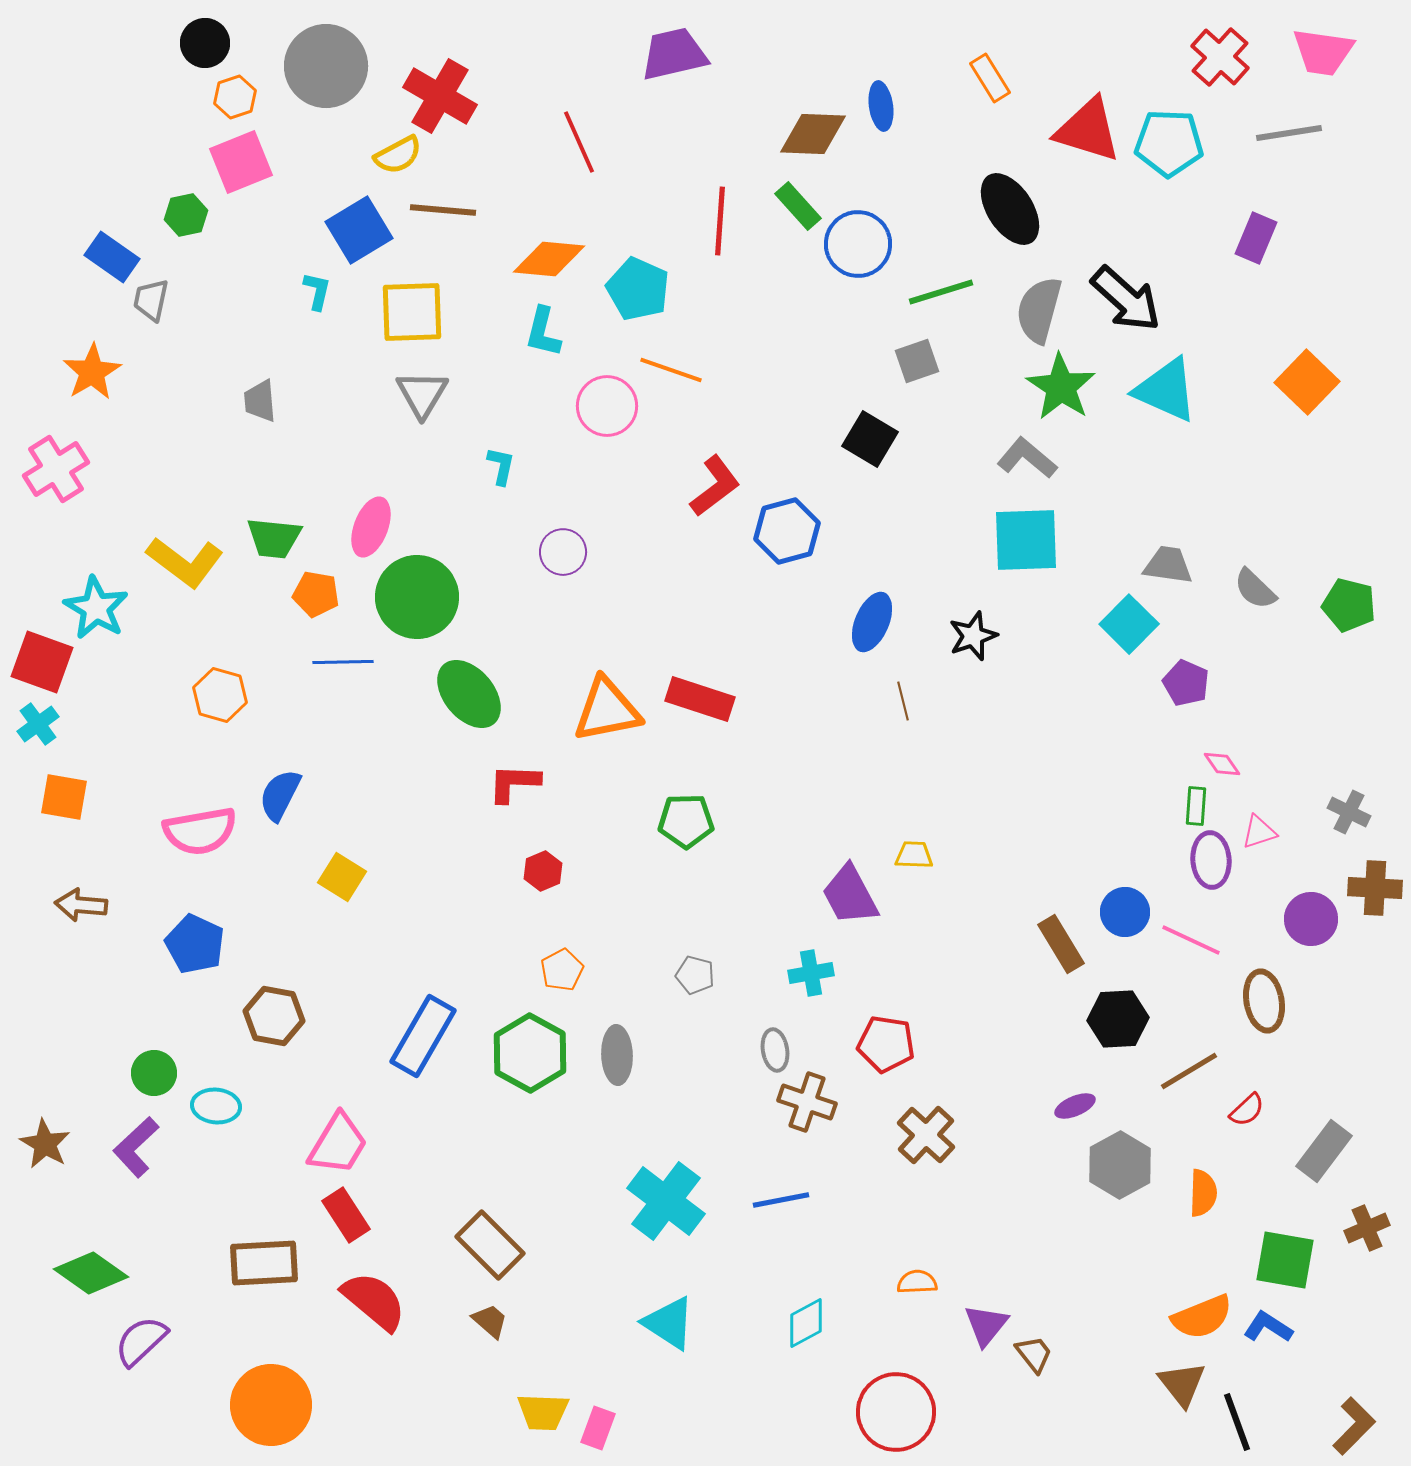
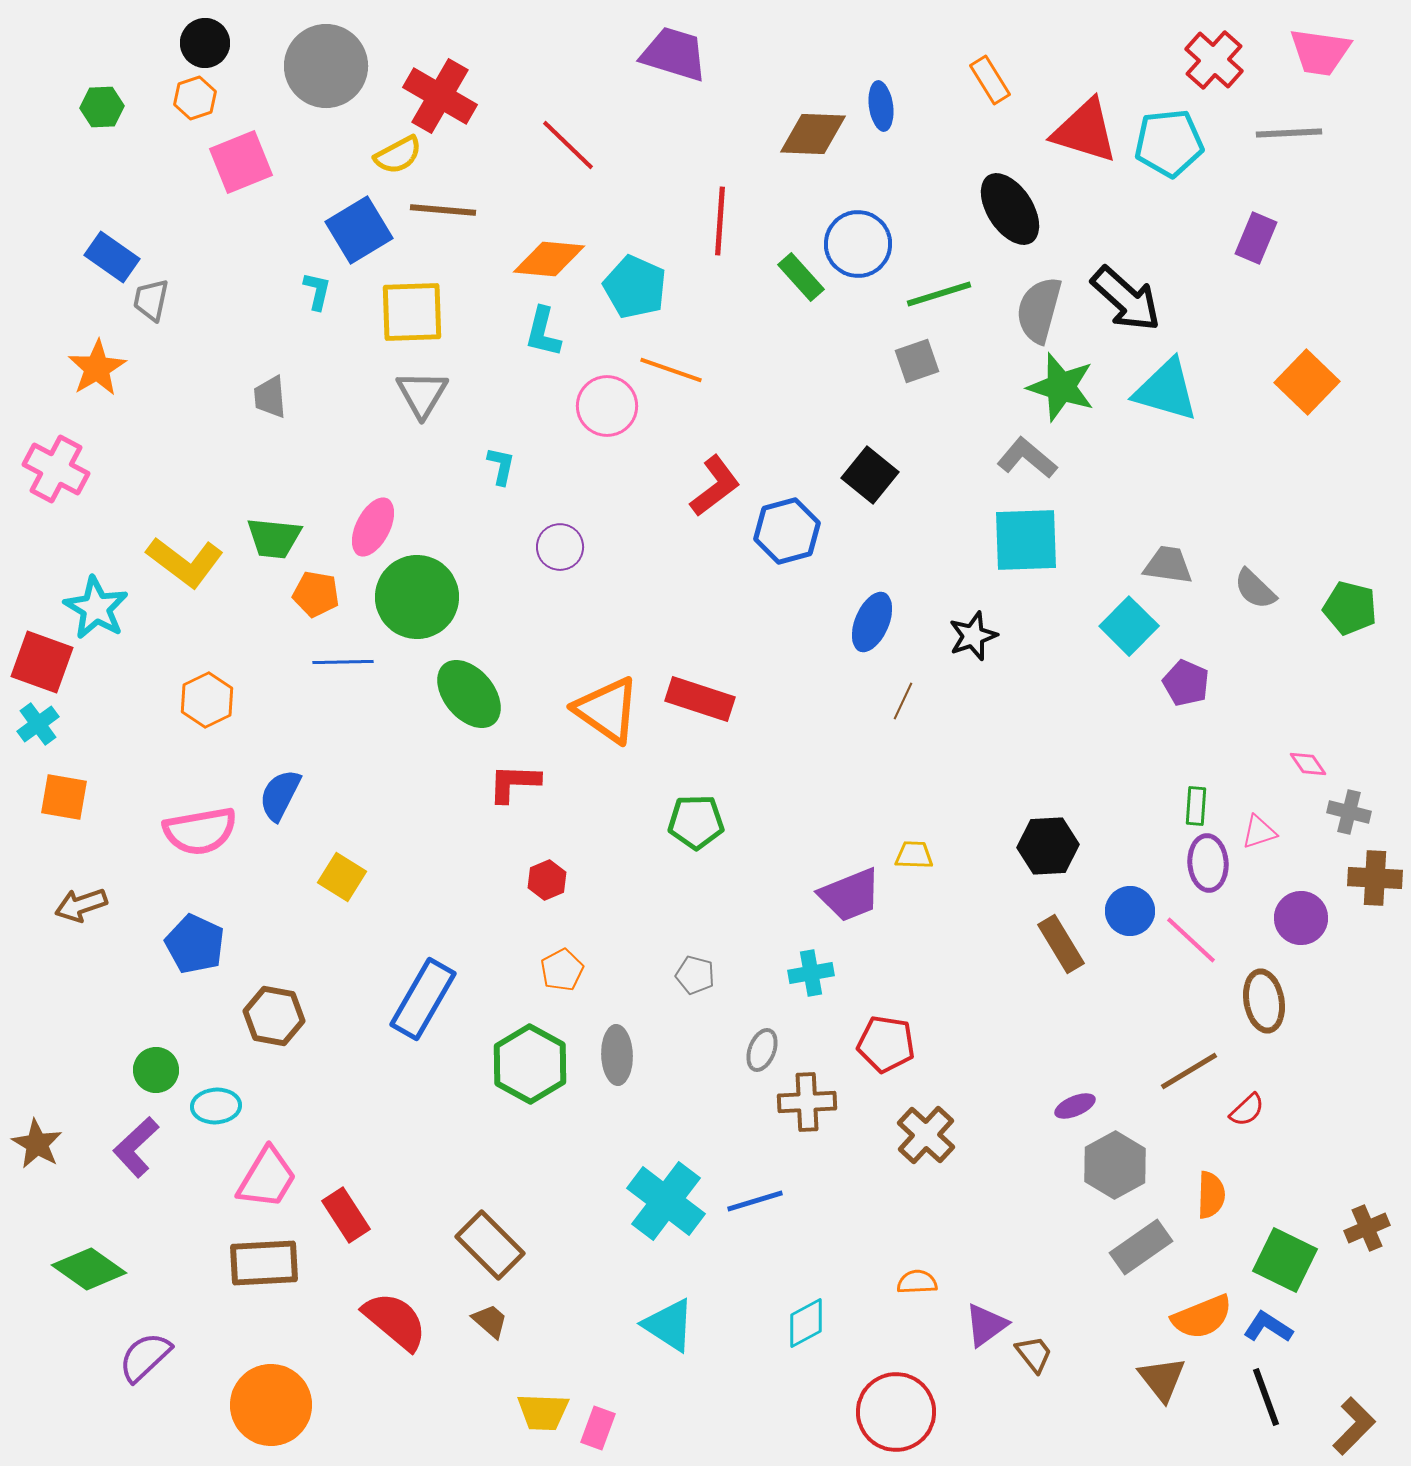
pink trapezoid at (1323, 52): moved 3 px left
purple trapezoid at (674, 54): rotated 30 degrees clockwise
red cross at (1220, 57): moved 6 px left, 3 px down
orange rectangle at (990, 78): moved 2 px down
orange hexagon at (235, 97): moved 40 px left, 1 px down
red triangle at (1088, 130): moved 3 px left, 1 px down
gray line at (1289, 133): rotated 6 degrees clockwise
red line at (579, 142): moved 11 px left, 3 px down; rotated 22 degrees counterclockwise
cyan pentagon at (1169, 143): rotated 8 degrees counterclockwise
green rectangle at (798, 206): moved 3 px right, 71 px down
green hexagon at (186, 215): moved 84 px left, 108 px up; rotated 9 degrees clockwise
cyan pentagon at (638, 289): moved 3 px left, 2 px up
green line at (941, 292): moved 2 px left, 2 px down
orange star at (92, 372): moved 5 px right, 4 px up
green star at (1061, 387): rotated 16 degrees counterclockwise
cyan triangle at (1166, 390): rotated 8 degrees counterclockwise
gray trapezoid at (260, 401): moved 10 px right, 4 px up
black square at (870, 439): moved 36 px down; rotated 8 degrees clockwise
pink cross at (56, 469): rotated 30 degrees counterclockwise
pink ellipse at (371, 527): moved 2 px right; rotated 6 degrees clockwise
purple circle at (563, 552): moved 3 px left, 5 px up
green pentagon at (1349, 605): moved 1 px right, 3 px down
cyan square at (1129, 624): moved 2 px down
orange hexagon at (220, 695): moved 13 px left, 5 px down; rotated 18 degrees clockwise
brown line at (903, 701): rotated 39 degrees clockwise
orange triangle at (607, 710): rotated 46 degrees clockwise
pink diamond at (1222, 764): moved 86 px right
gray cross at (1349, 812): rotated 12 degrees counterclockwise
green pentagon at (686, 821): moved 10 px right, 1 px down
purple ellipse at (1211, 860): moved 3 px left, 3 px down
red hexagon at (543, 871): moved 4 px right, 9 px down
brown cross at (1375, 888): moved 10 px up
purple trapezoid at (850, 895): rotated 84 degrees counterclockwise
brown arrow at (81, 905): rotated 24 degrees counterclockwise
blue circle at (1125, 912): moved 5 px right, 1 px up
purple circle at (1311, 919): moved 10 px left, 1 px up
pink line at (1191, 940): rotated 18 degrees clockwise
black hexagon at (1118, 1019): moved 70 px left, 173 px up
blue rectangle at (423, 1036): moved 37 px up
gray ellipse at (775, 1050): moved 13 px left; rotated 30 degrees clockwise
green hexagon at (530, 1053): moved 11 px down
green circle at (154, 1073): moved 2 px right, 3 px up
brown cross at (807, 1102): rotated 22 degrees counterclockwise
cyan ellipse at (216, 1106): rotated 9 degrees counterclockwise
brown star at (45, 1144): moved 8 px left
pink trapezoid at (338, 1144): moved 71 px left, 34 px down
gray rectangle at (1324, 1151): moved 183 px left, 96 px down; rotated 18 degrees clockwise
gray hexagon at (1120, 1165): moved 5 px left
orange semicircle at (1203, 1193): moved 8 px right, 2 px down
blue line at (781, 1200): moved 26 px left, 1 px down; rotated 6 degrees counterclockwise
green square at (1285, 1260): rotated 16 degrees clockwise
green diamond at (91, 1273): moved 2 px left, 4 px up
red semicircle at (374, 1301): moved 21 px right, 20 px down
cyan triangle at (669, 1323): moved 2 px down
purple triangle at (986, 1325): rotated 15 degrees clockwise
purple semicircle at (141, 1341): moved 4 px right, 16 px down
brown triangle at (1182, 1384): moved 20 px left, 5 px up
black line at (1237, 1422): moved 29 px right, 25 px up
